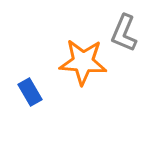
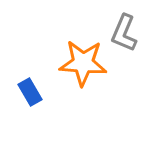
orange star: moved 1 px down
